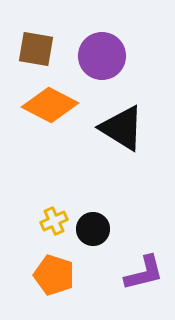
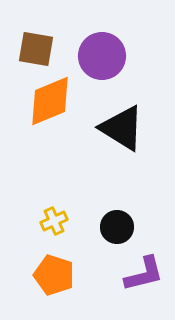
orange diamond: moved 4 px up; rotated 50 degrees counterclockwise
black circle: moved 24 px right, 2 px up
purple L-shape: moved 1 px down
